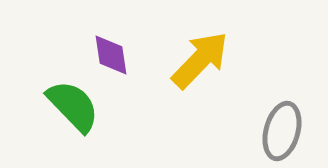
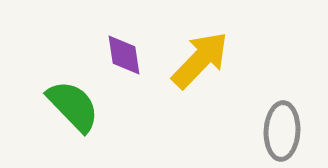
purple diamond: moved 13 px right
gray ellipse: rotated 12 degrees counterclockwise
